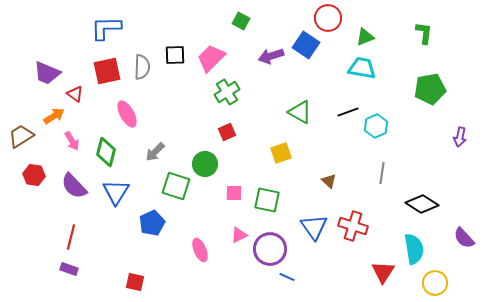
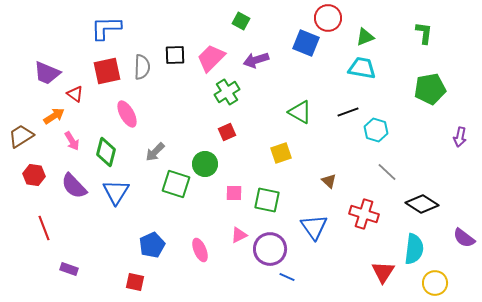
blue square at (306, 45): moved 2 px up; rotated 12 degrees counterclockwise
purple arrow at (271, 56): moved 15 px left, 4 px down
cyan hexagon at (376, 126): moved 4 px down; rotated 20 degrees counterclockwise
gray line at (382, 173): moved 5 px right, 1 px up; rotated 55 degrees counterclockwise
green square at (176, 186): moved 2 px up
blue pentagon at (152, 223): moved 22 px down
red cross at (353, 226): moved 11 px right, 12 px up
red line at (71, 237): moved 27 px left, 9 px up; rotated 35 degrees counterclockwise
purple semicircle at (464, 238): rotated 10 degrees counterclockwise
cyan semicircle at (414, 249): rotated 16 degrees clockwise
